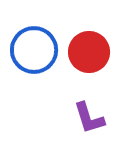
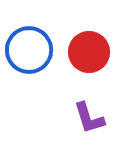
blue circle: moved 5 px left
